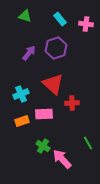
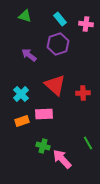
purple hexagon: moved 2 px right, 4 px up
purple arrow: moved 2 px down; rotated 91 degrees counterclockwise
red triangle: moved 2 px right, 1 px down
cyan cross: rotated 21 degrees counterclockwise
red cross: moved 11 px right, 10 px up
green cross: rotated 16 degrees counterclockwise
